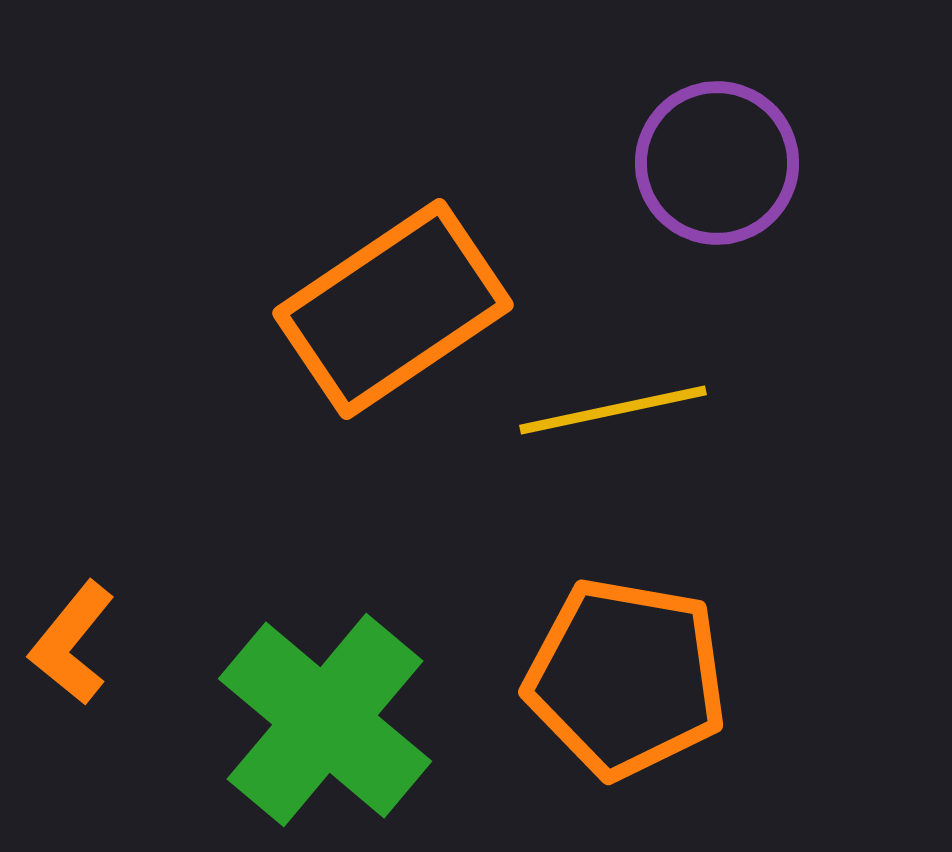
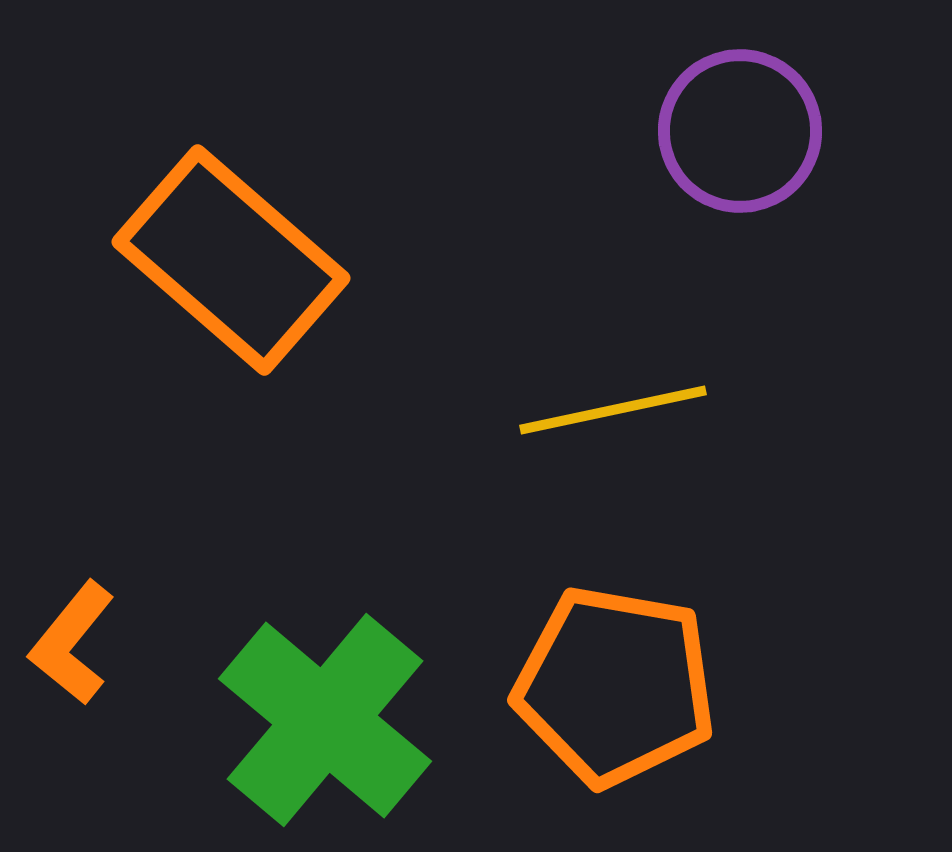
purple circle: moved 23 px right, 32 px up
orange rectangle: moved 162 px left, 49 px up; rotated 75 degrees clockwise
orange pentagon: moved 11 px left, 8 px down
